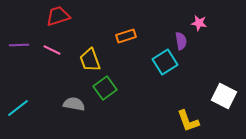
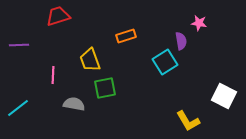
pink line: moved 1 px right, 25 px down; rotated 66 degrees clockwise
green square: rotated 25 degrees clockwise
yellow L-shape: rotated 10 degrees counterclockwise
